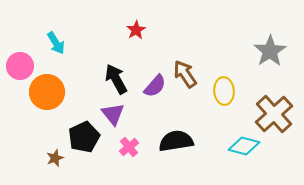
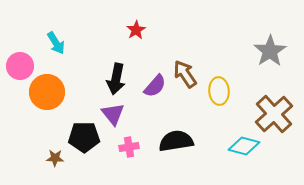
black arrow: rotated 140 degrees counterclockwise
yellow ellipse: moved 5 px left
black pentagon: rotated 24 degrees clockwise
pink cross: rotated 30 degrees clockwise
brown star: rotated 24 degrees clockwise
